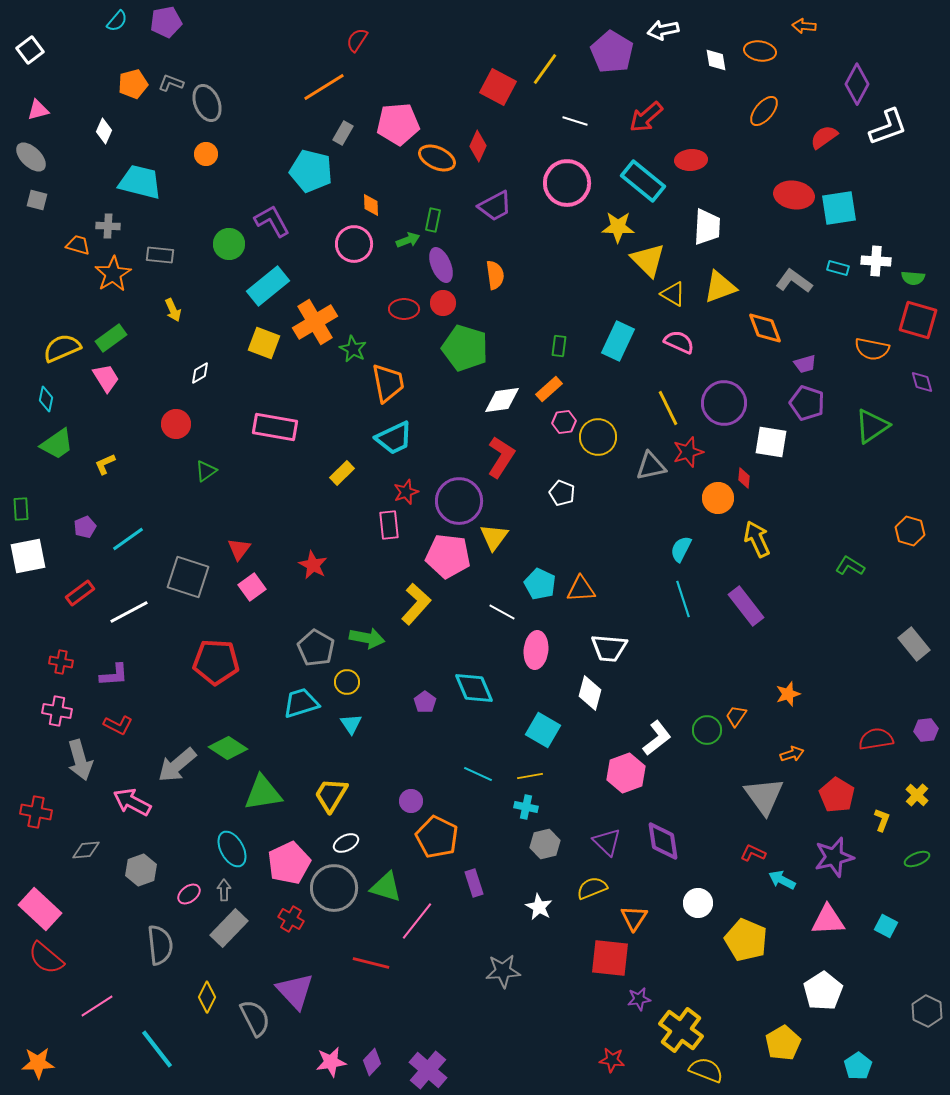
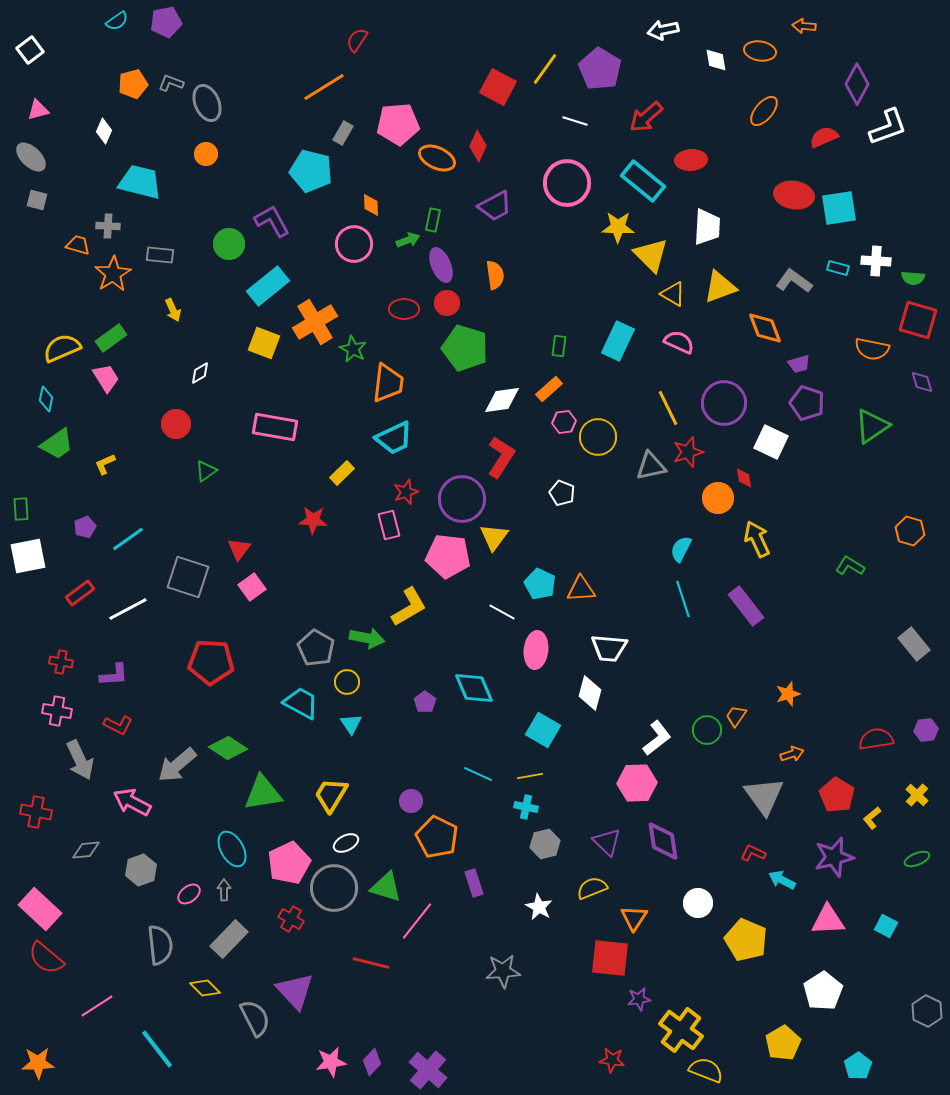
cyan semicircle at (117, 21): rotated 15 degrees clockwise
purple pentagon at (612, 52): moved 12 px left, 17 px down
red semicircle at (824, 137): rotated 12 degrees clockwise
yellow triangle at (648, 260): moved 3 px right, 5 px up
red circle at (443, 303): moved 4 px right
purple trapezoid at (805, 364): moved 6 px left
orange trapezoid at (388, 383): rotated 18 degrees clockwise
white square at (771, 442): rotated 16 degrees clockwise
red diamond at (744, 478): rotated 15 degrees counterclockwise
purple circle at (459, 501): moved 3 px right, 2 px up
pink rectangle at (389, 525): rotated 8 degrees counterclockwise
red star at (313, 565): moved 45 px up; rotated 24 degrees counterclockwise
yellow L-shape at (416, 604): moved 7 px left, 3 px down; rotated 18 degrees clockwise
white line at (129, 612): moved 1 px left, 3 px up
red pentagon at (216, 662): moved 5 px left
cyan trapezoid at (301, 703): rotated 45 degrees clockwise
gray arrow at (80, 760): rotated 9 degrees counterclockwise
pink hexagon at (626, 773): moved 11 px right, 10 px down; rotated 18 degrees clockwise
yellow L-shape at (882, 820): moved 10 px left, 2 px up; rotated 150 degrees counterclockwise
gray rectangle at (229, 928): moved 11 px down
yellow diamond at (207, 997): moved 2 px left, 9 px up; rotated 72 degrees counterclockwise
